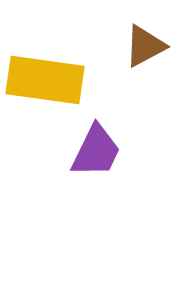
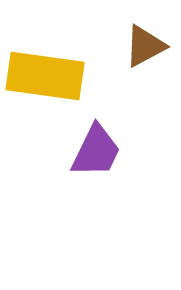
yellow rectangle: moved 4 px up
